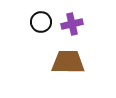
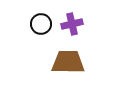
black circle: moved 2 px down
